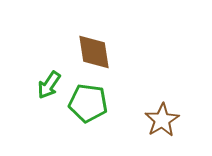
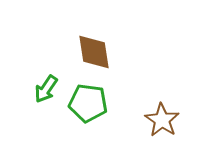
green arrow: moved 3 px left, 4 px down
brown star: rotated 8 degrees counterclockwise
